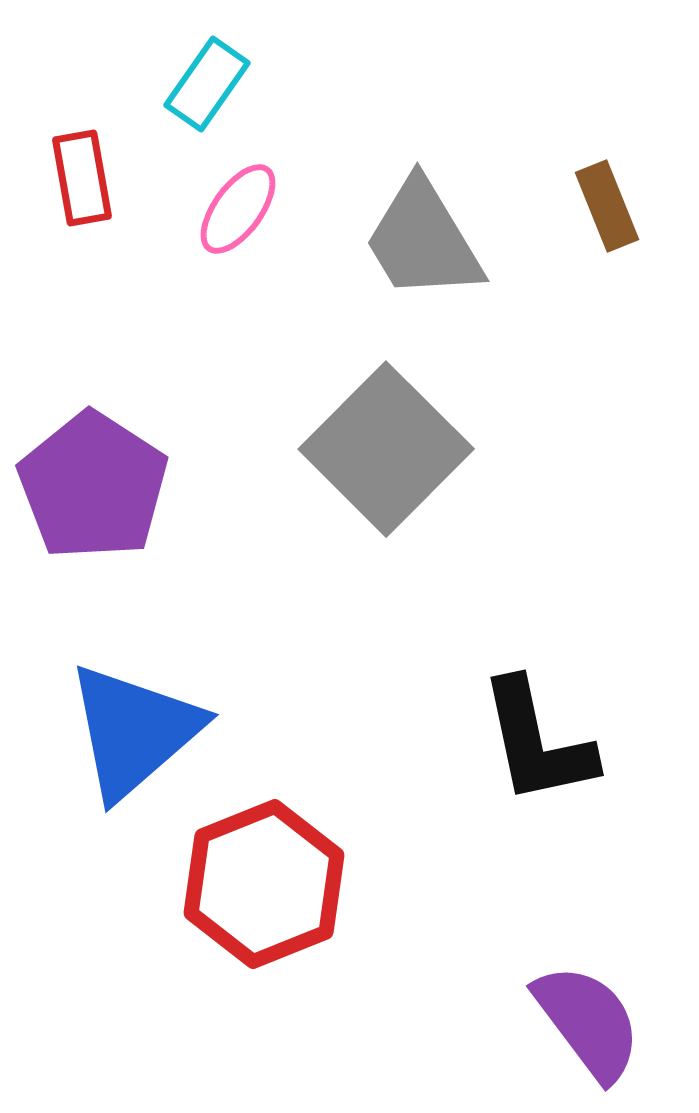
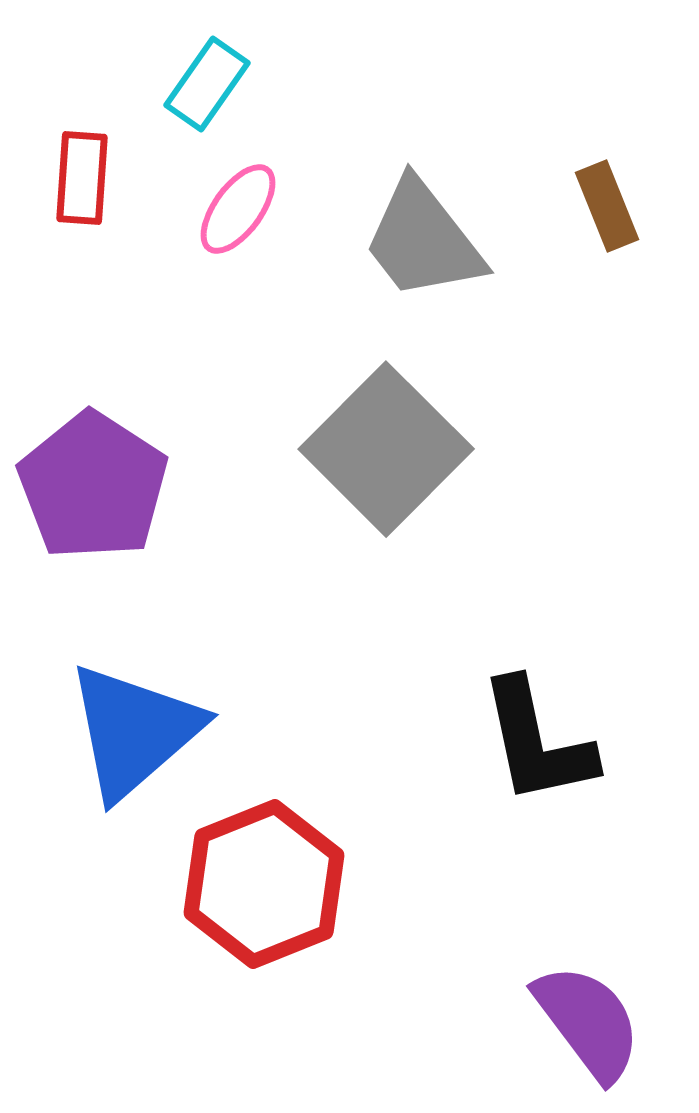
red rectangle: rotated 14 degrees clockwise
gray trapezoid: rotated 7 degrees counterclockwise
